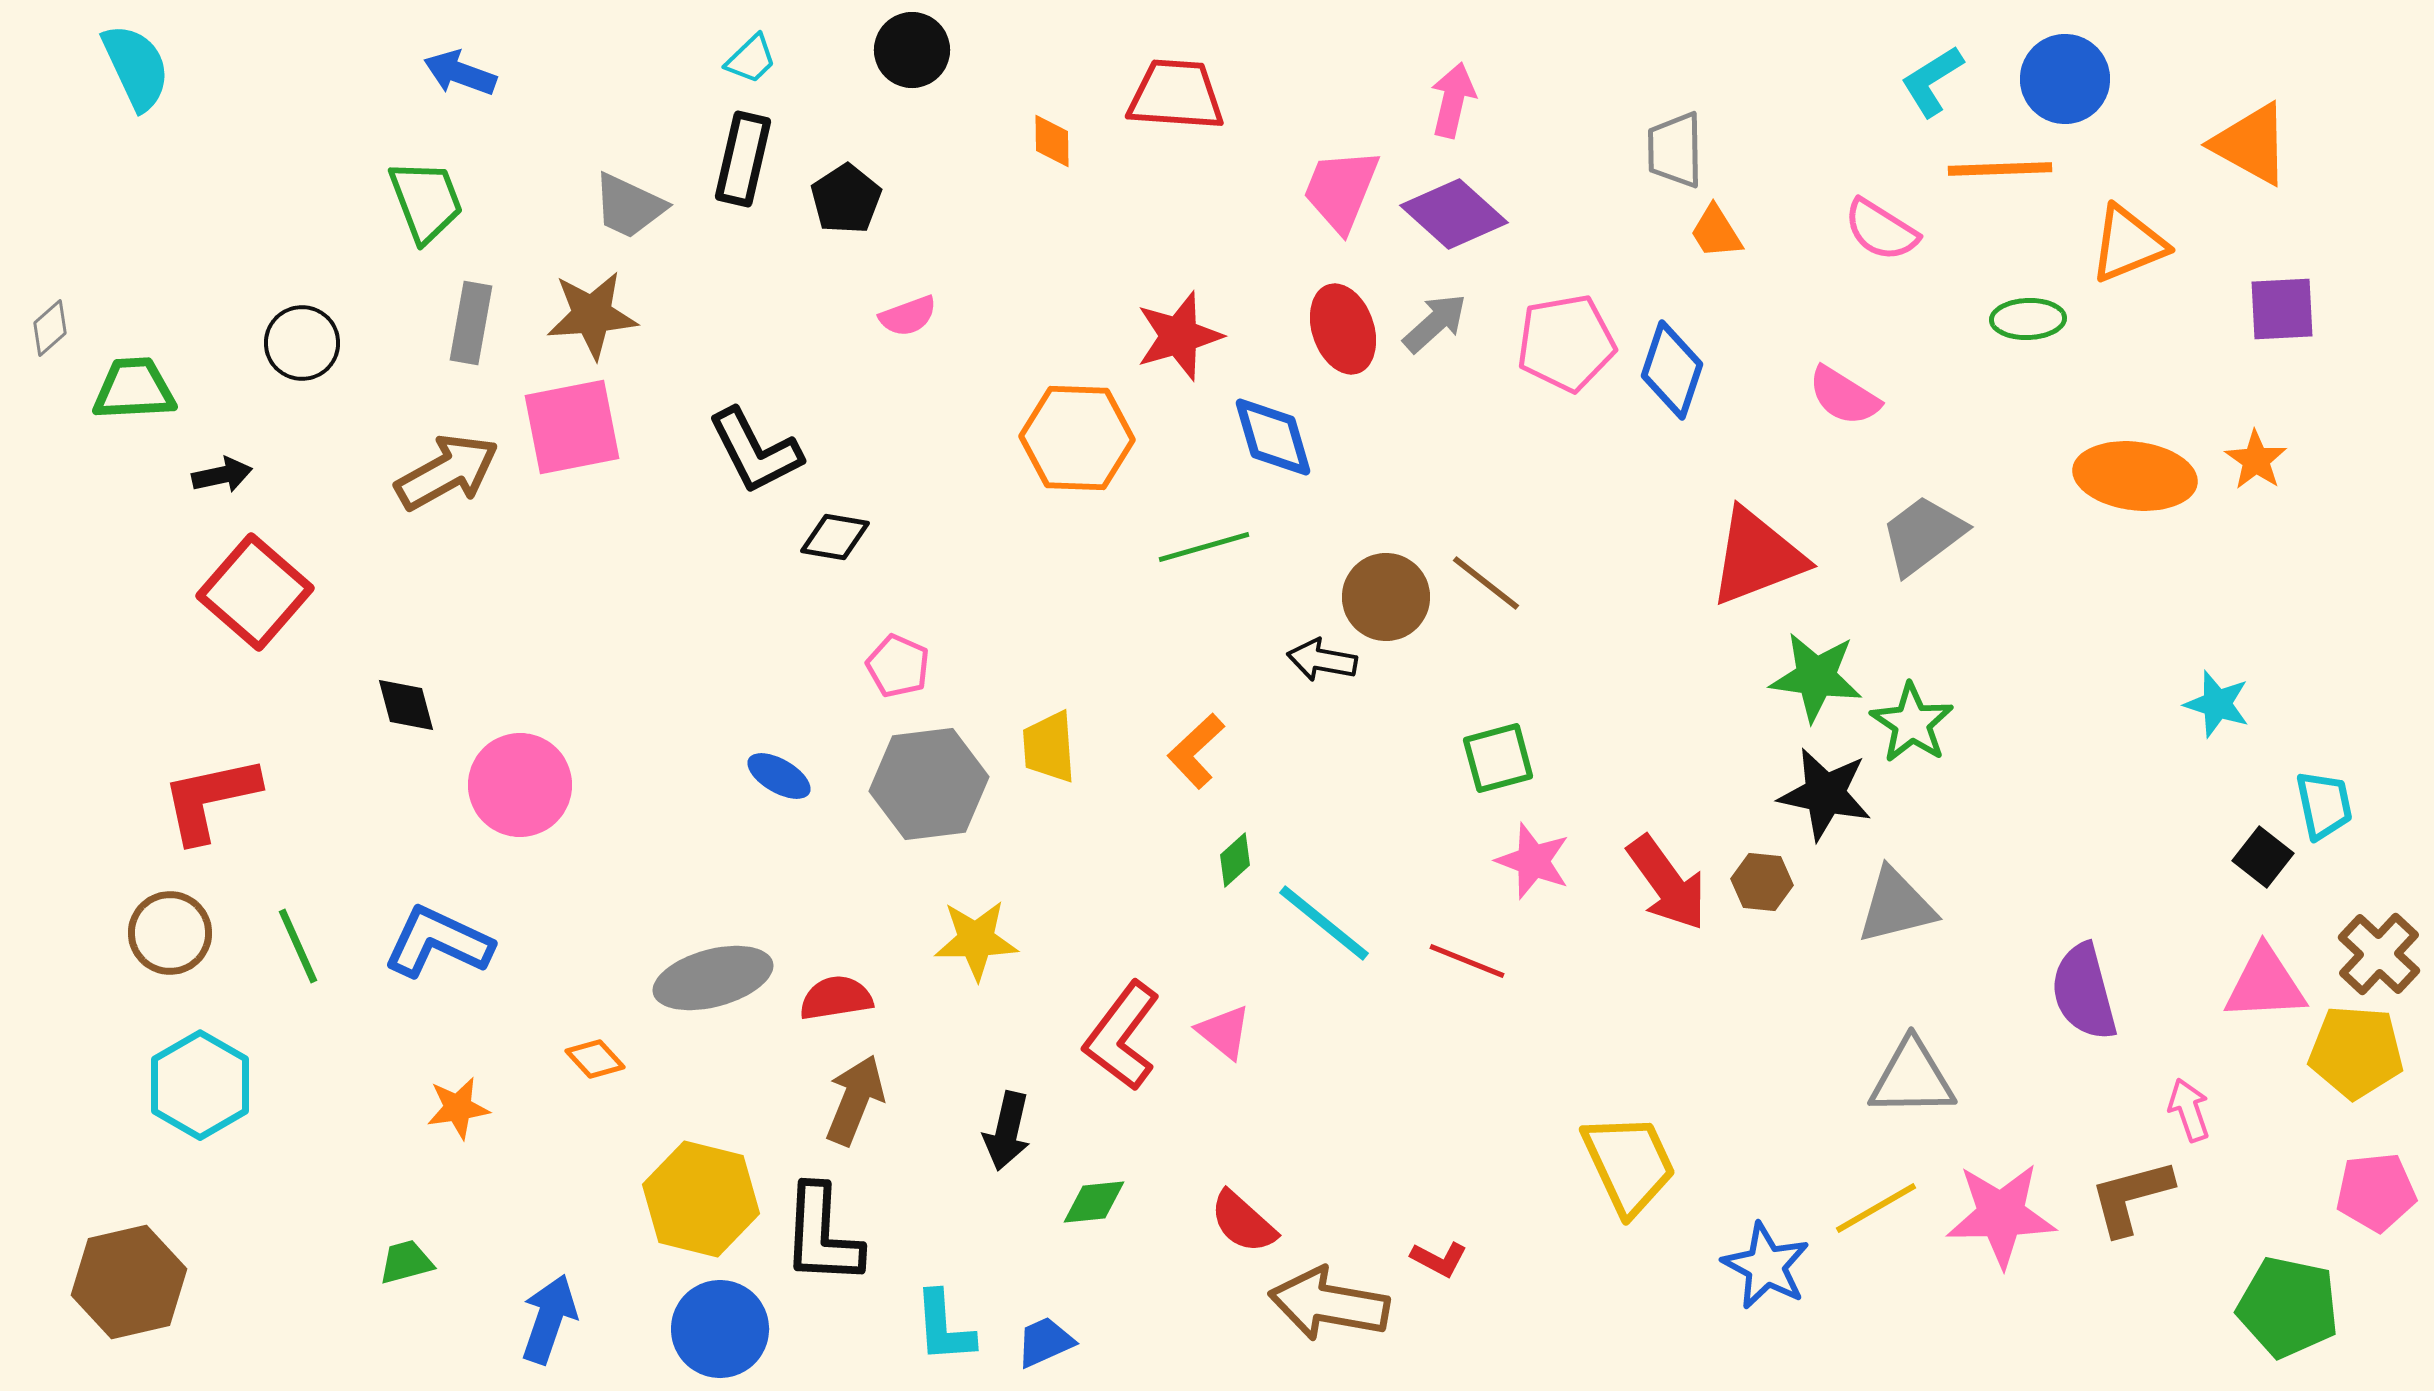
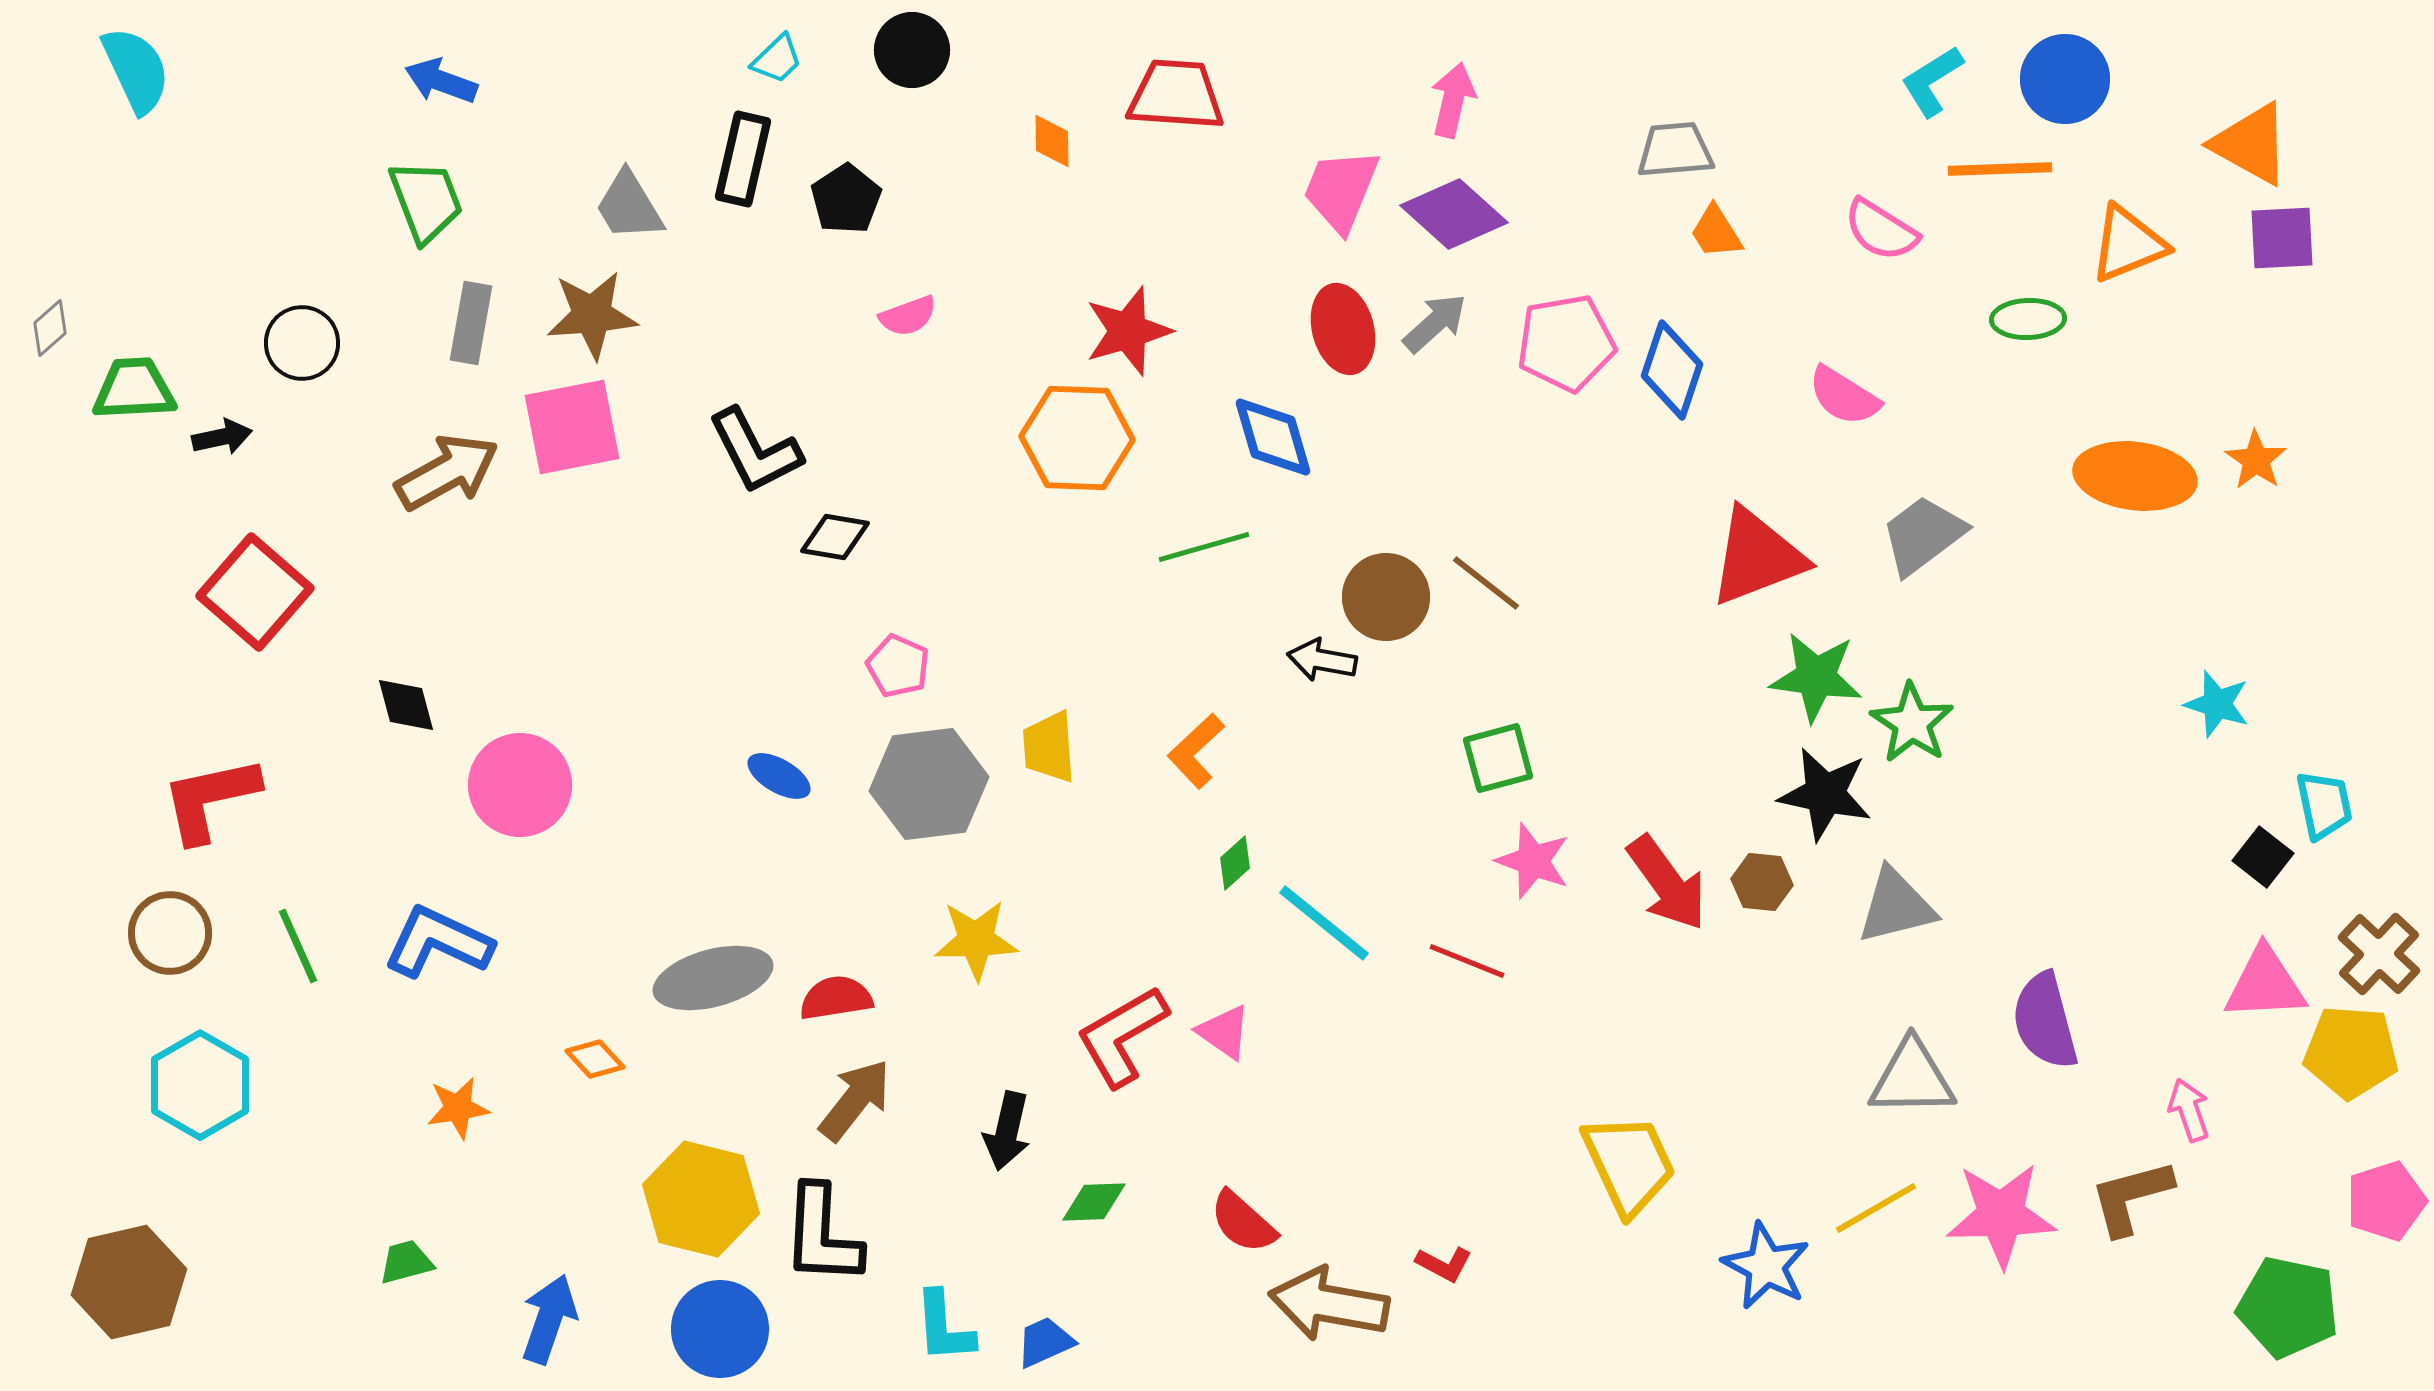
cyan trapezoid at (751, 59): moved 26 px right
cyan semicircle at (136, 67): moved 3 px down
blue arrow at (460, 73): moved 19 px left, 8 px down
gray trapezoid at (1675, 150): rotated 86 degrees clockwise
gray trapezoid at (629, 206): rotated 34 degrees clockwise
purple square at (2282, 309): moved 71 px up
red ellipse at (1343, 329): rotated 4 degrees clockwise
red star at (1179, 336): moved 51 px left, 5 px up
black arrow at (222, 475): moved 38 px up
green diamond at (1235, 860): moved 3 px down
purple semicircle at (2084, 992): moved 39 px left, 29 px down
pink triangle at (1224, 1032): rotated 4 degrees counterclockwise
red L-shape at (1122, 1036): rotated 23 degrees clockwise
yellow pentagon at (2356, 1052): moved 5 px left
brown arrow at (855, 1100): rotated 16 degrees clockwise
pink pentagon at (2376, 1192): moved 10 px right, 9 px down; rotated 12 degrees counterclockwise
green diamond at (1094, 1202): rotated 4 degrees clockwise
red L-shape at (1439, 1259): moved 5 px right, 5 px down
